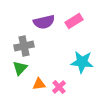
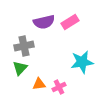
pink rectangle: moved 4 px left, 1 px down
cyan star: rotated 15 degrees counterclockwise
pink cross: rotated 16 degrees clockwise
